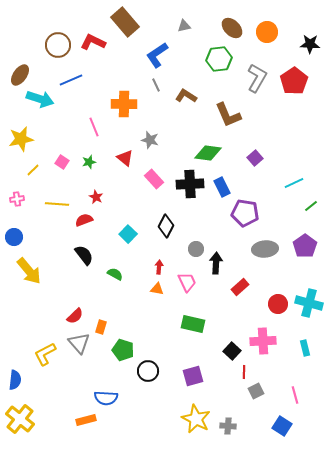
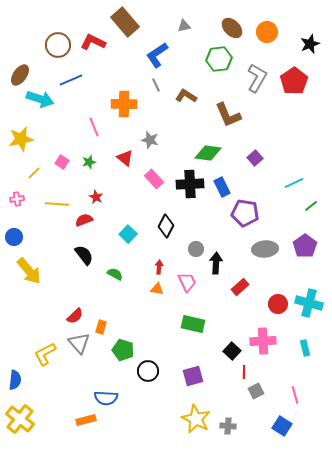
black star at (310, 44): rotated 24 degrees counterclockwise
yellow line at (33, 170): moved 1 px right, 3 px down
